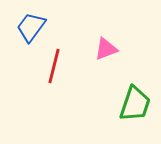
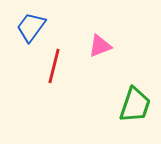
pink triangle: moved 6 px left, 3 px up
green trapezoid: moved 1 px down
